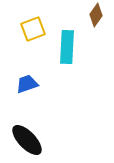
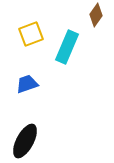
yellow square: moved 2 px left, 5 px down
cyan rectangle: rotated 20 degrees clockwise
black ellipse: moved 2 px left, 1 px down; rotated 72 degrees clockwise
